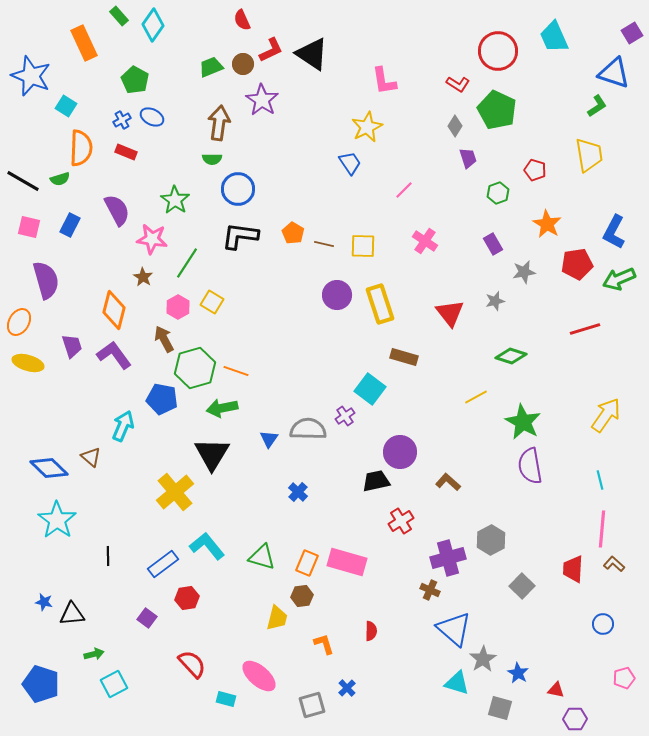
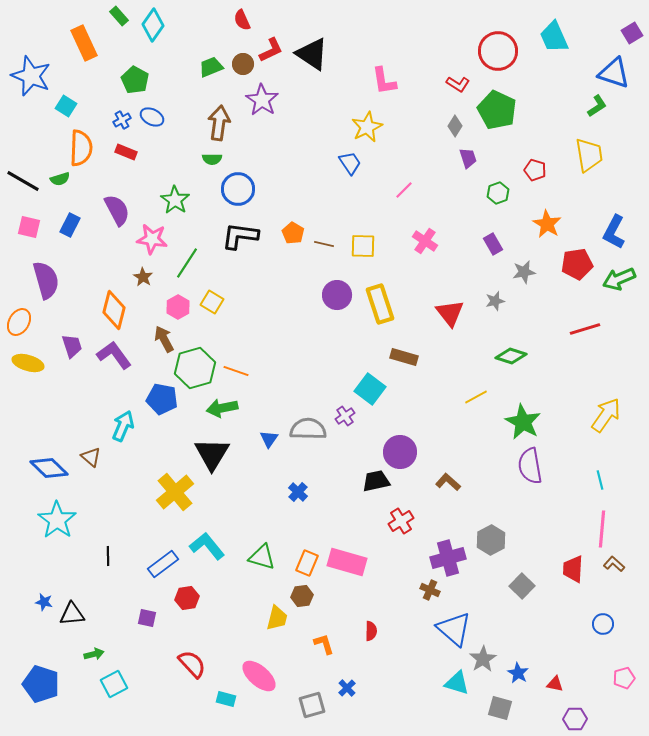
purple square at (147, 618): rotated 24 degrees counterclockwise
red triangle at (556, 690): moved 1 px left, 6 px up
